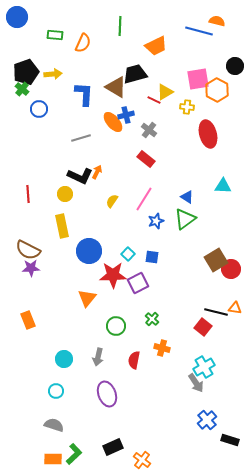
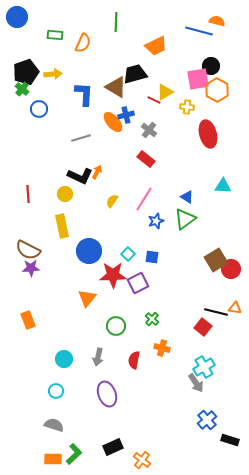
green line at (120, 26): moved 4 px left, 4 px up
black circle at (235, 66): moved 24 px left
